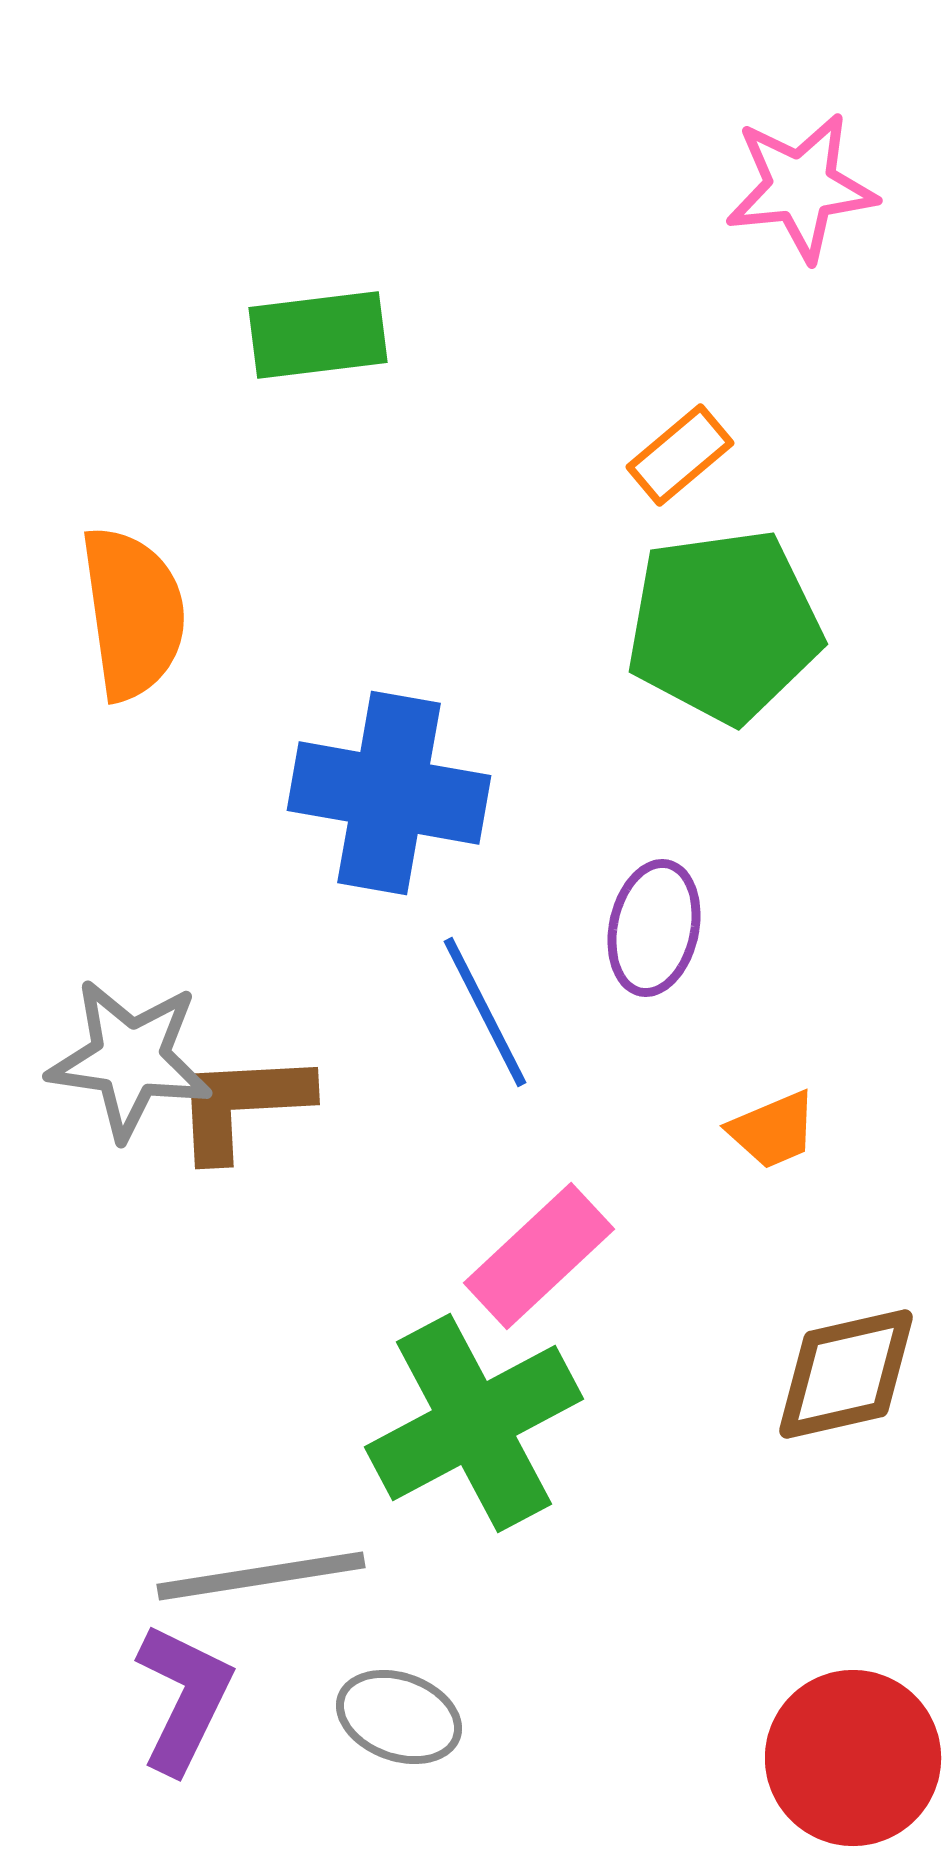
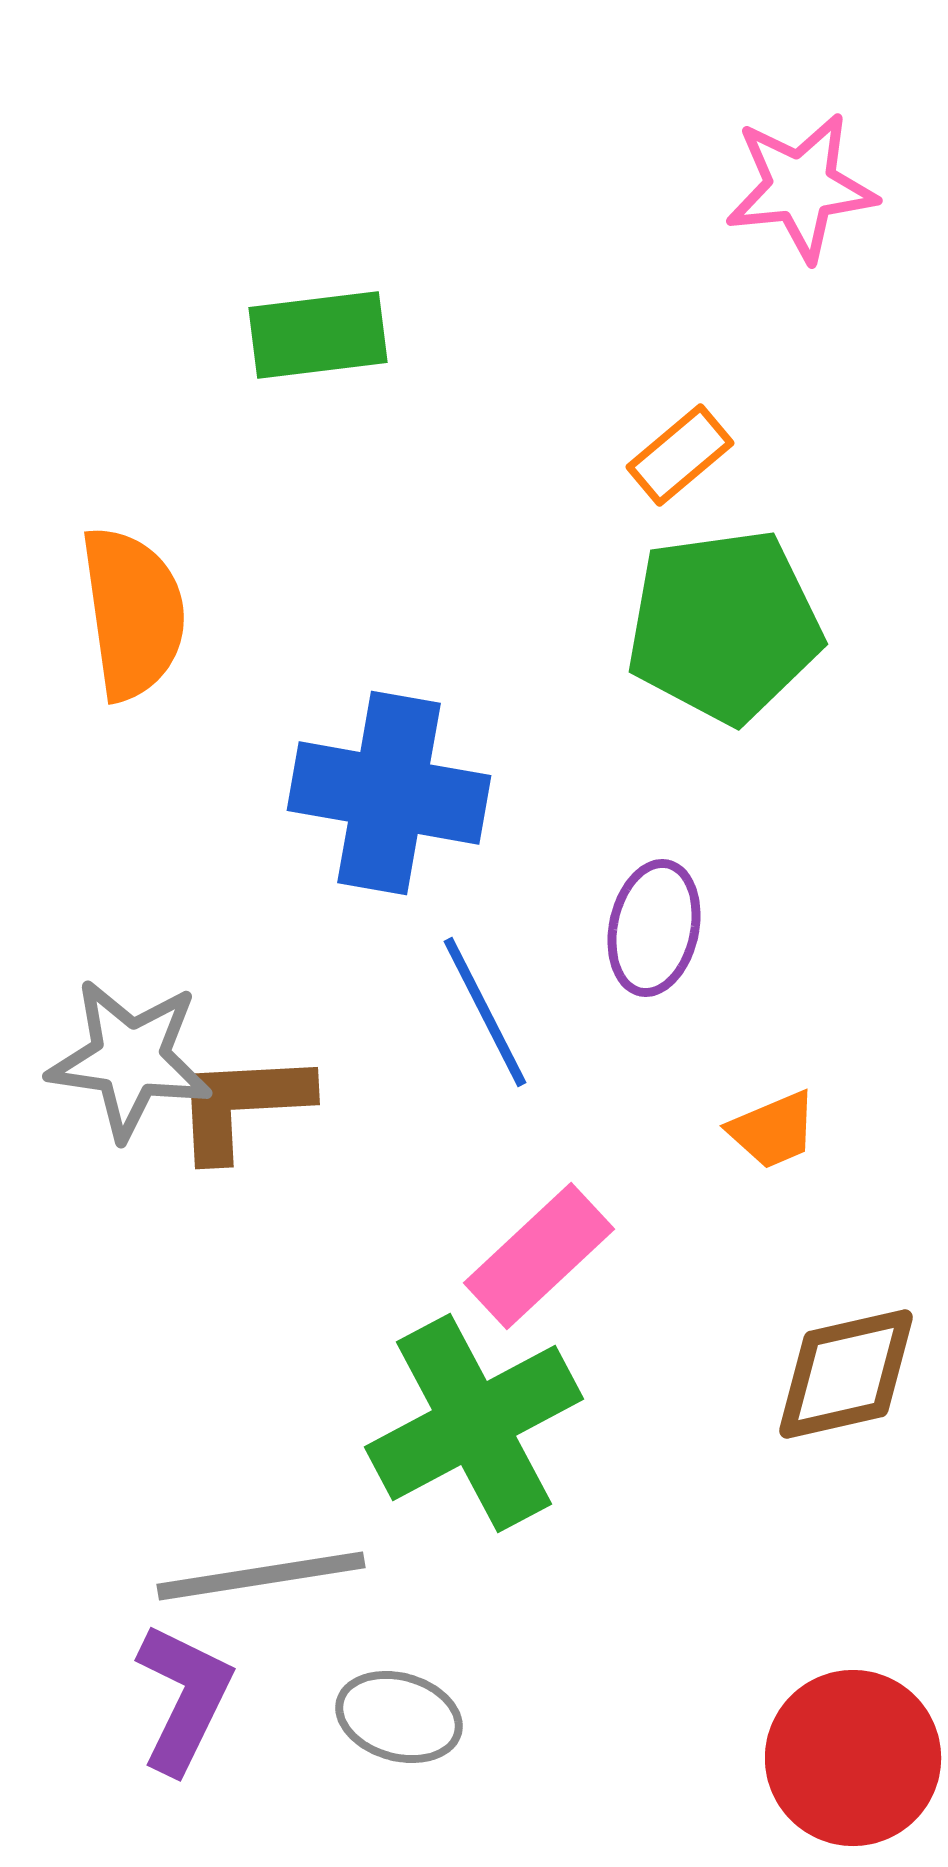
gray ellipse: rotated 4 degrees counterclockwise
